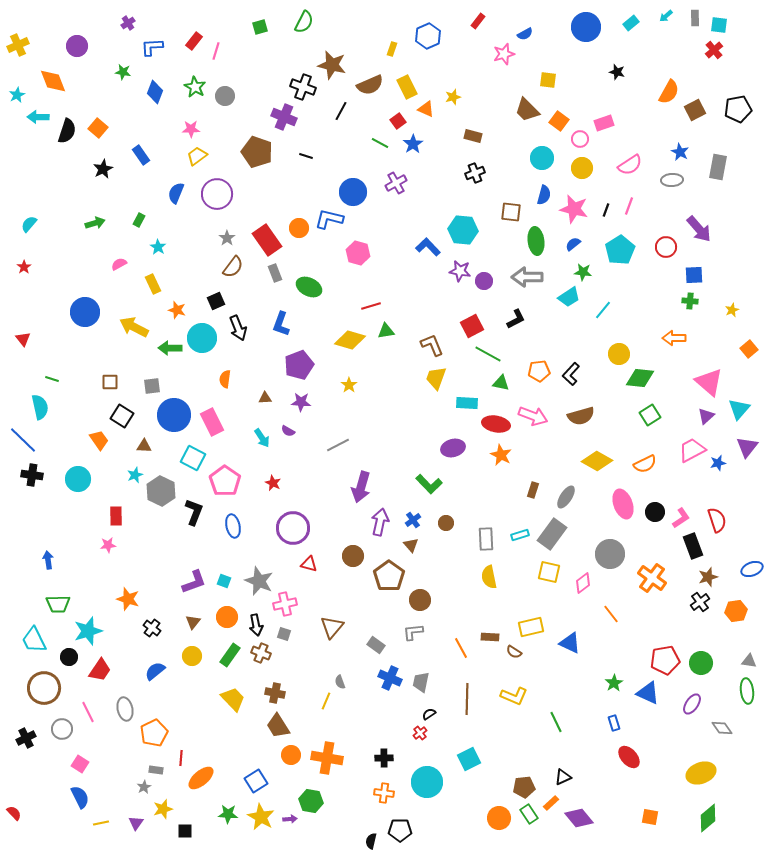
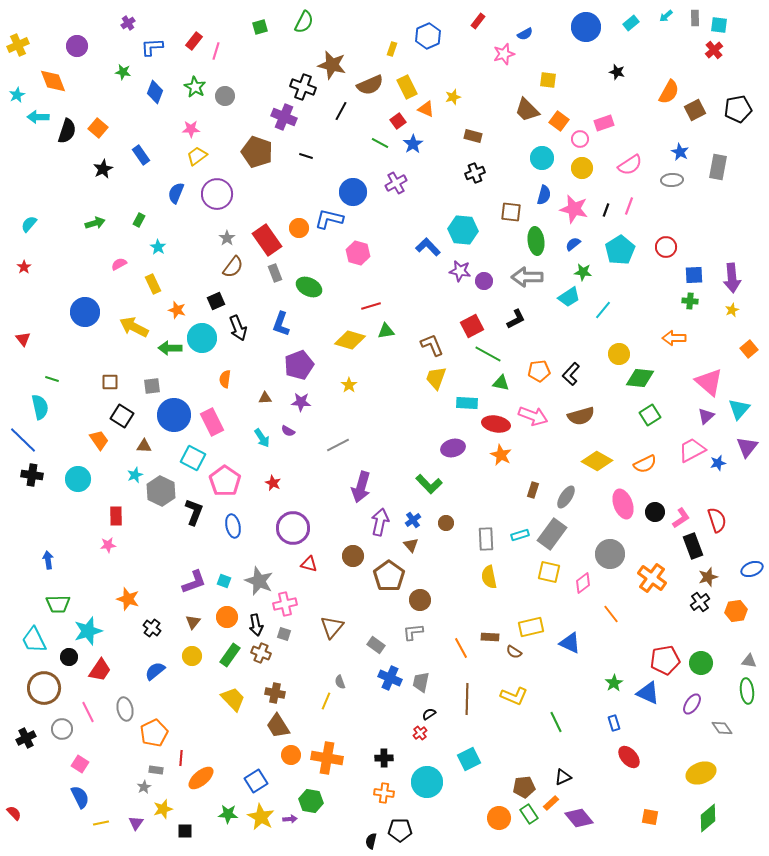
purple arrow at (699, 229): moved 33 px right, 49 px down; rotated 36 degrees clockwise
